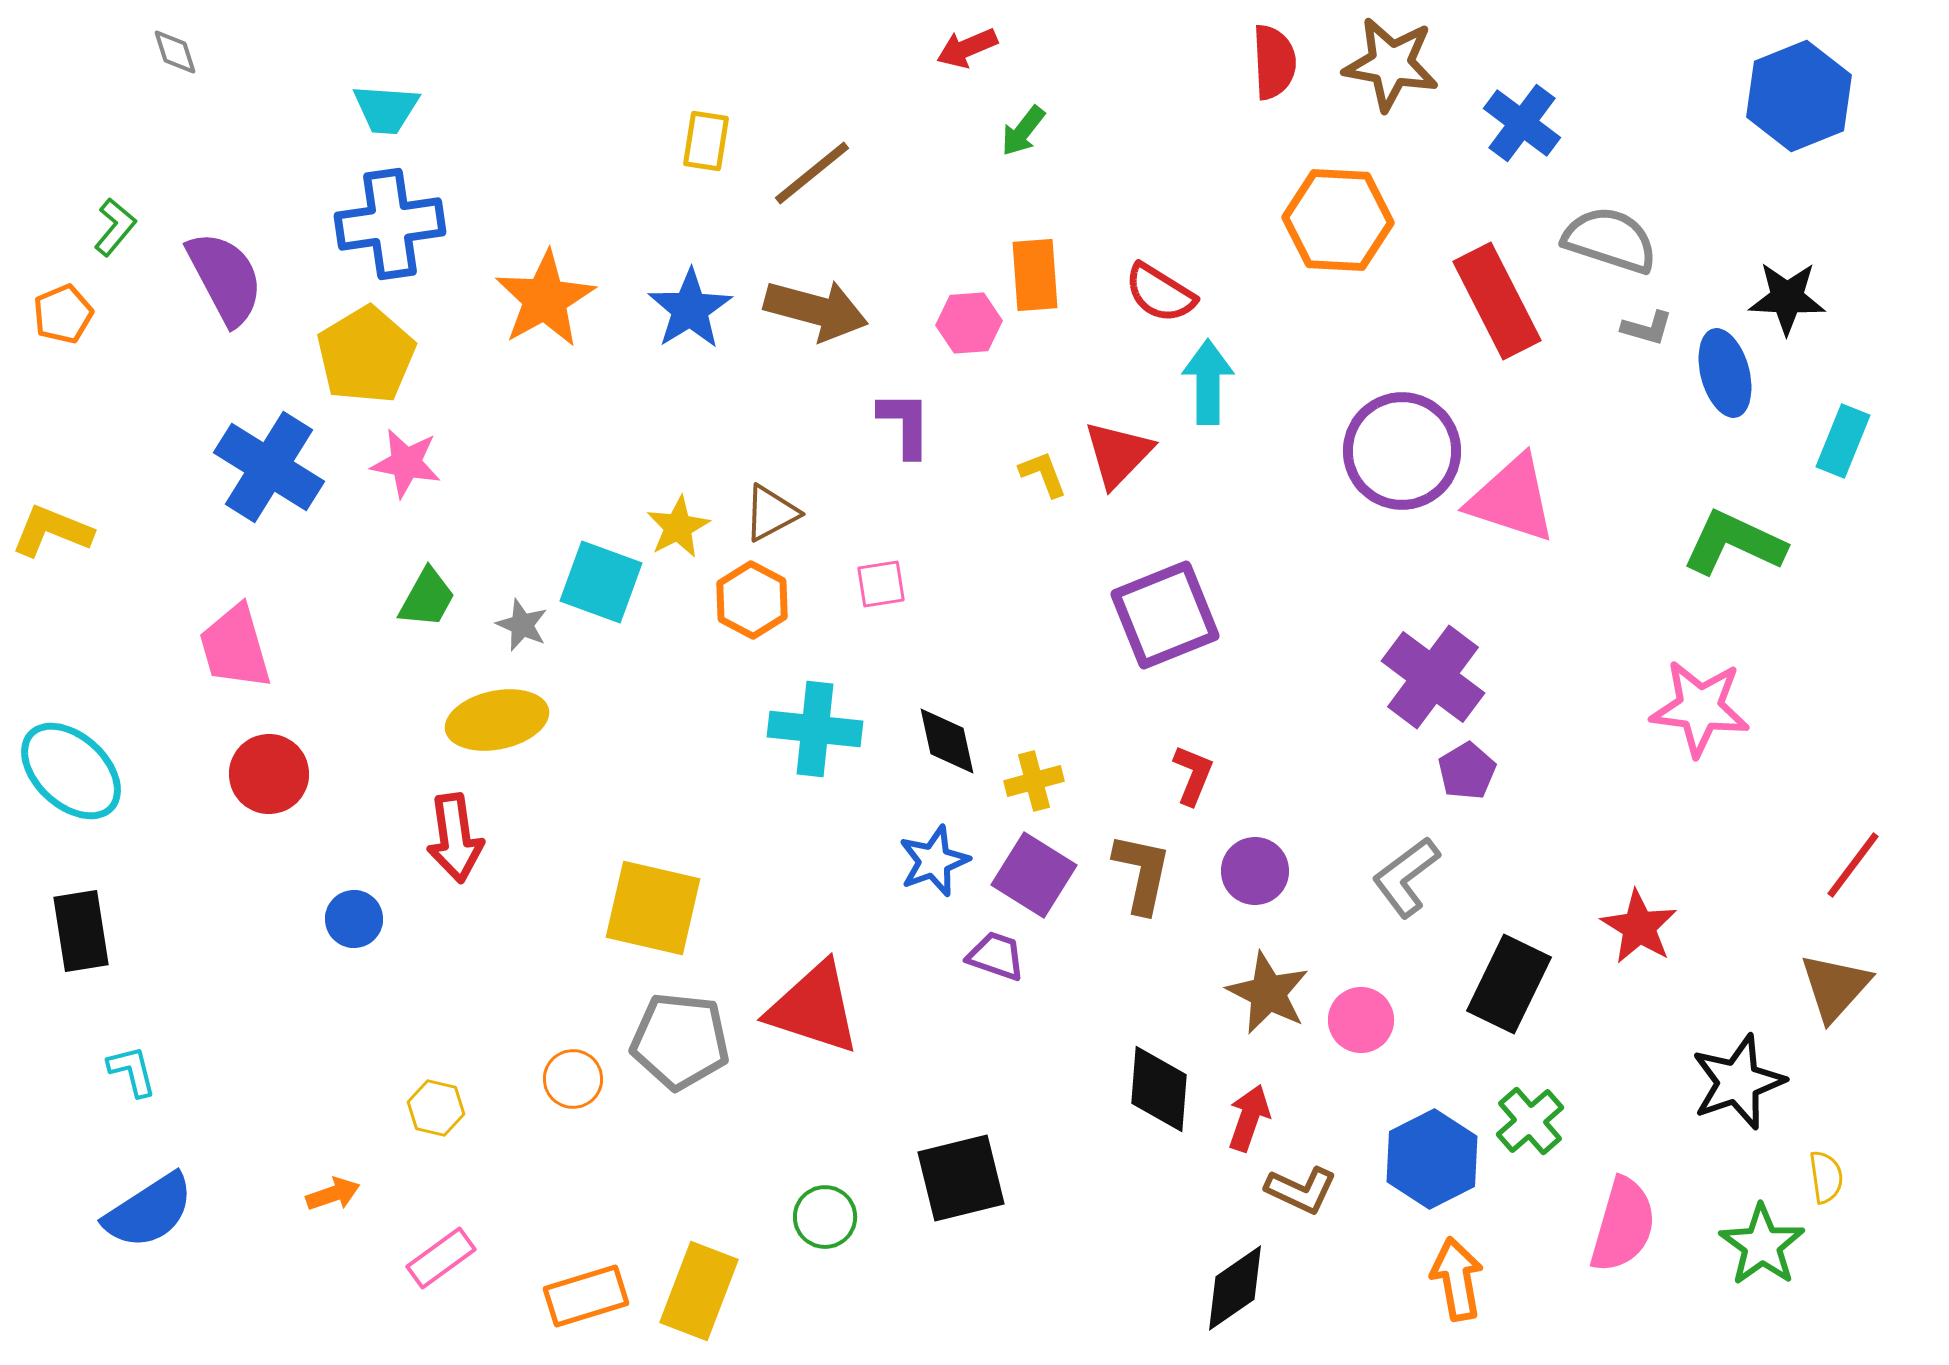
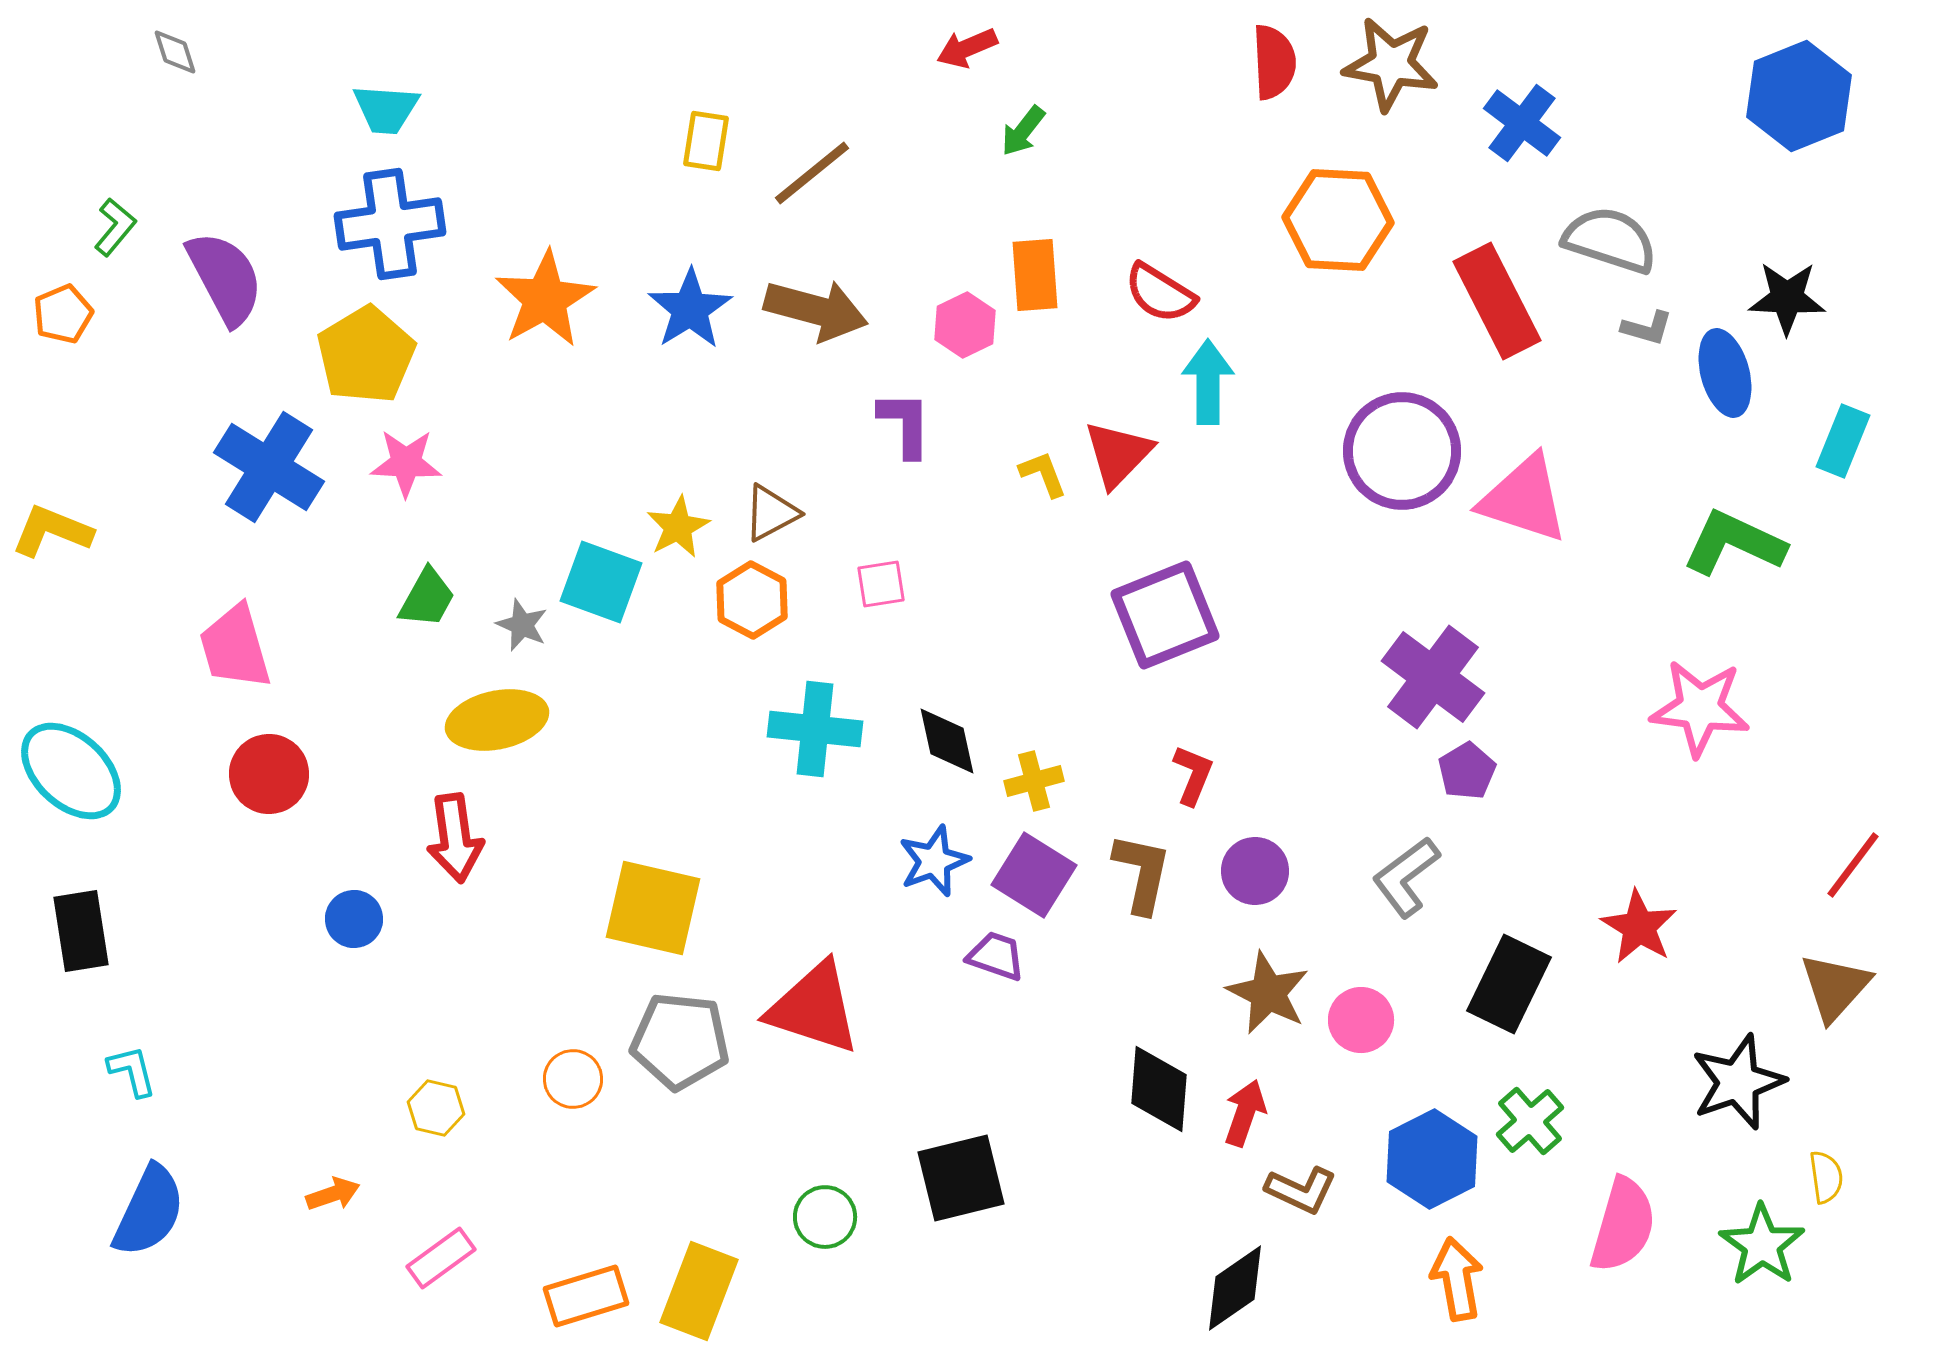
pink hexagon at (969, 323): moved 4 px left, 2 px down; rotated 22 degrees counterclockwise
pink star at (406, 463): rotated 8 degrees counterclockwise
pink triangle at (1512, 499): moved 12 px right
red arrow at (1249, 1118): moved 4 px left, 5 px up
blue semicircle at (149, 1211): rotated 32 degrees counterclockwise
